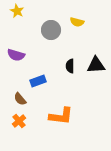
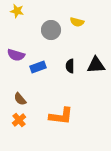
yellow star: rotated 16 degrees counterclockwise
blue rectangle: moved 14 px up
orange cross: moved 1 px up
